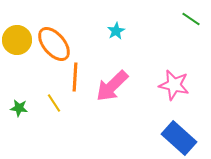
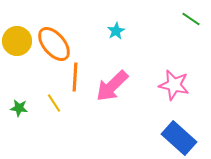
yellow circle: moved 1 px down
